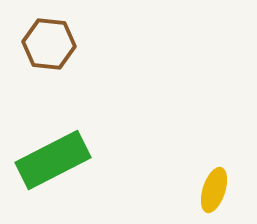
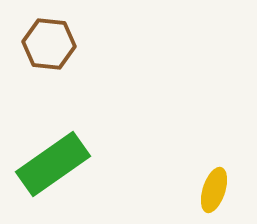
green rectangle: moved 4 px down; rotated 8 degrees counterclockwise
